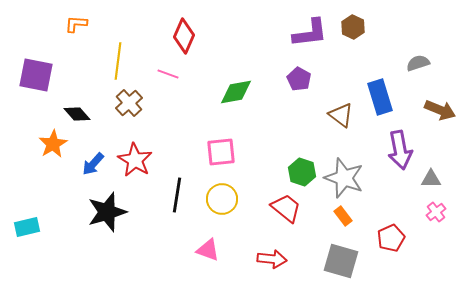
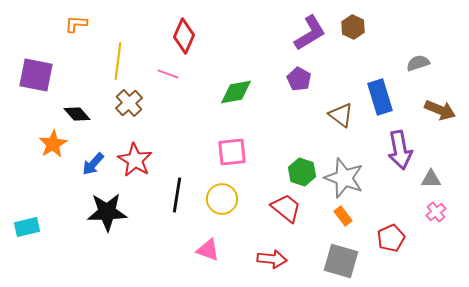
purple L-shape: rotated 24 degrees counterclockwise
pink square: moved 11 px right
black star: rotated 15 degrees clockwise
